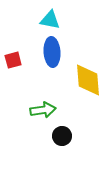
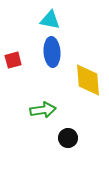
black circle: moved 6 px right, 2 px down
